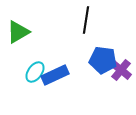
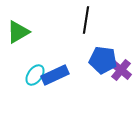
cyan ellipse: moved 3 px down
